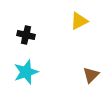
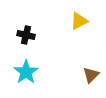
cyan star: rotated 15 degrees counterclockwise
